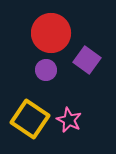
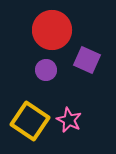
red circle: moved 1 px right, 3 px up
purple square: rotated 12 degrees counterclockwise
yellow square: moved 2 px down
